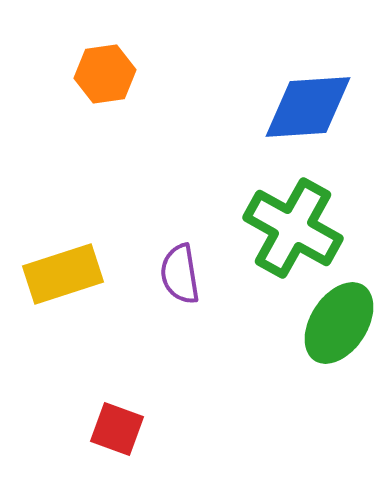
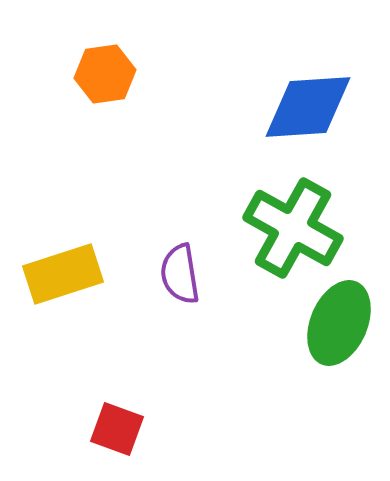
green ellipse: rotated 10 degrees counterclockwise
